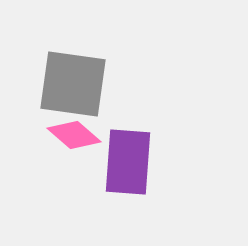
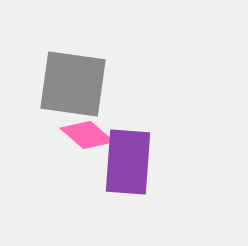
pink diamond: moved 13 px right
